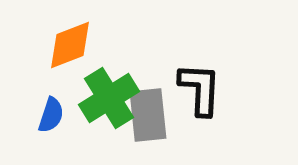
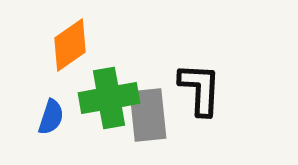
orange diamond: rotated 14 degrees counterclockwise
green cross: rotated 22 degrees clockwise
blue semicircle: moved 2 px down
